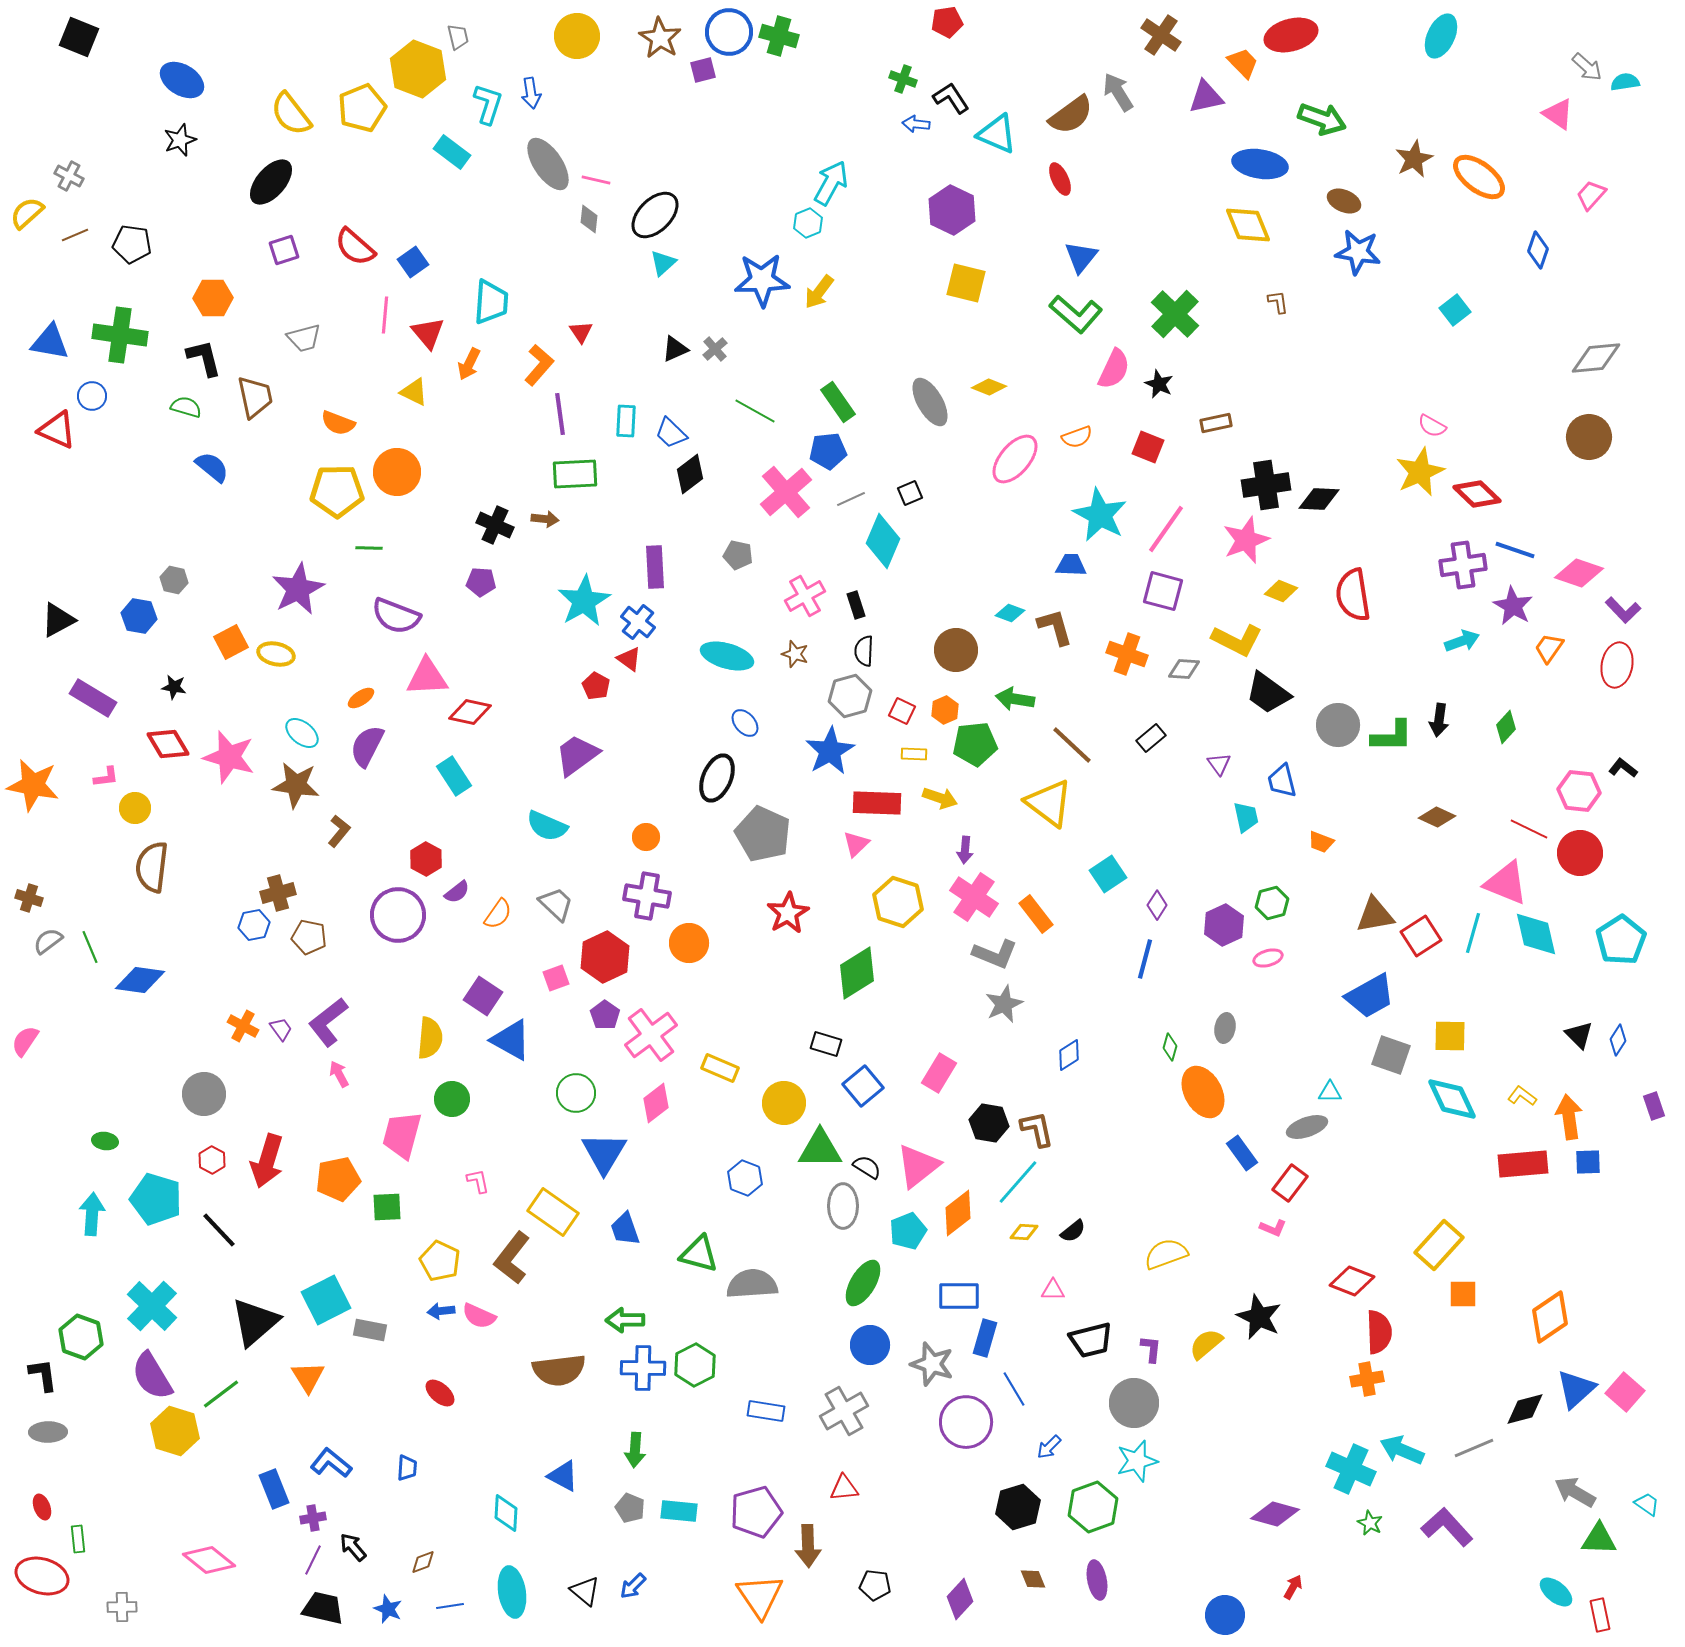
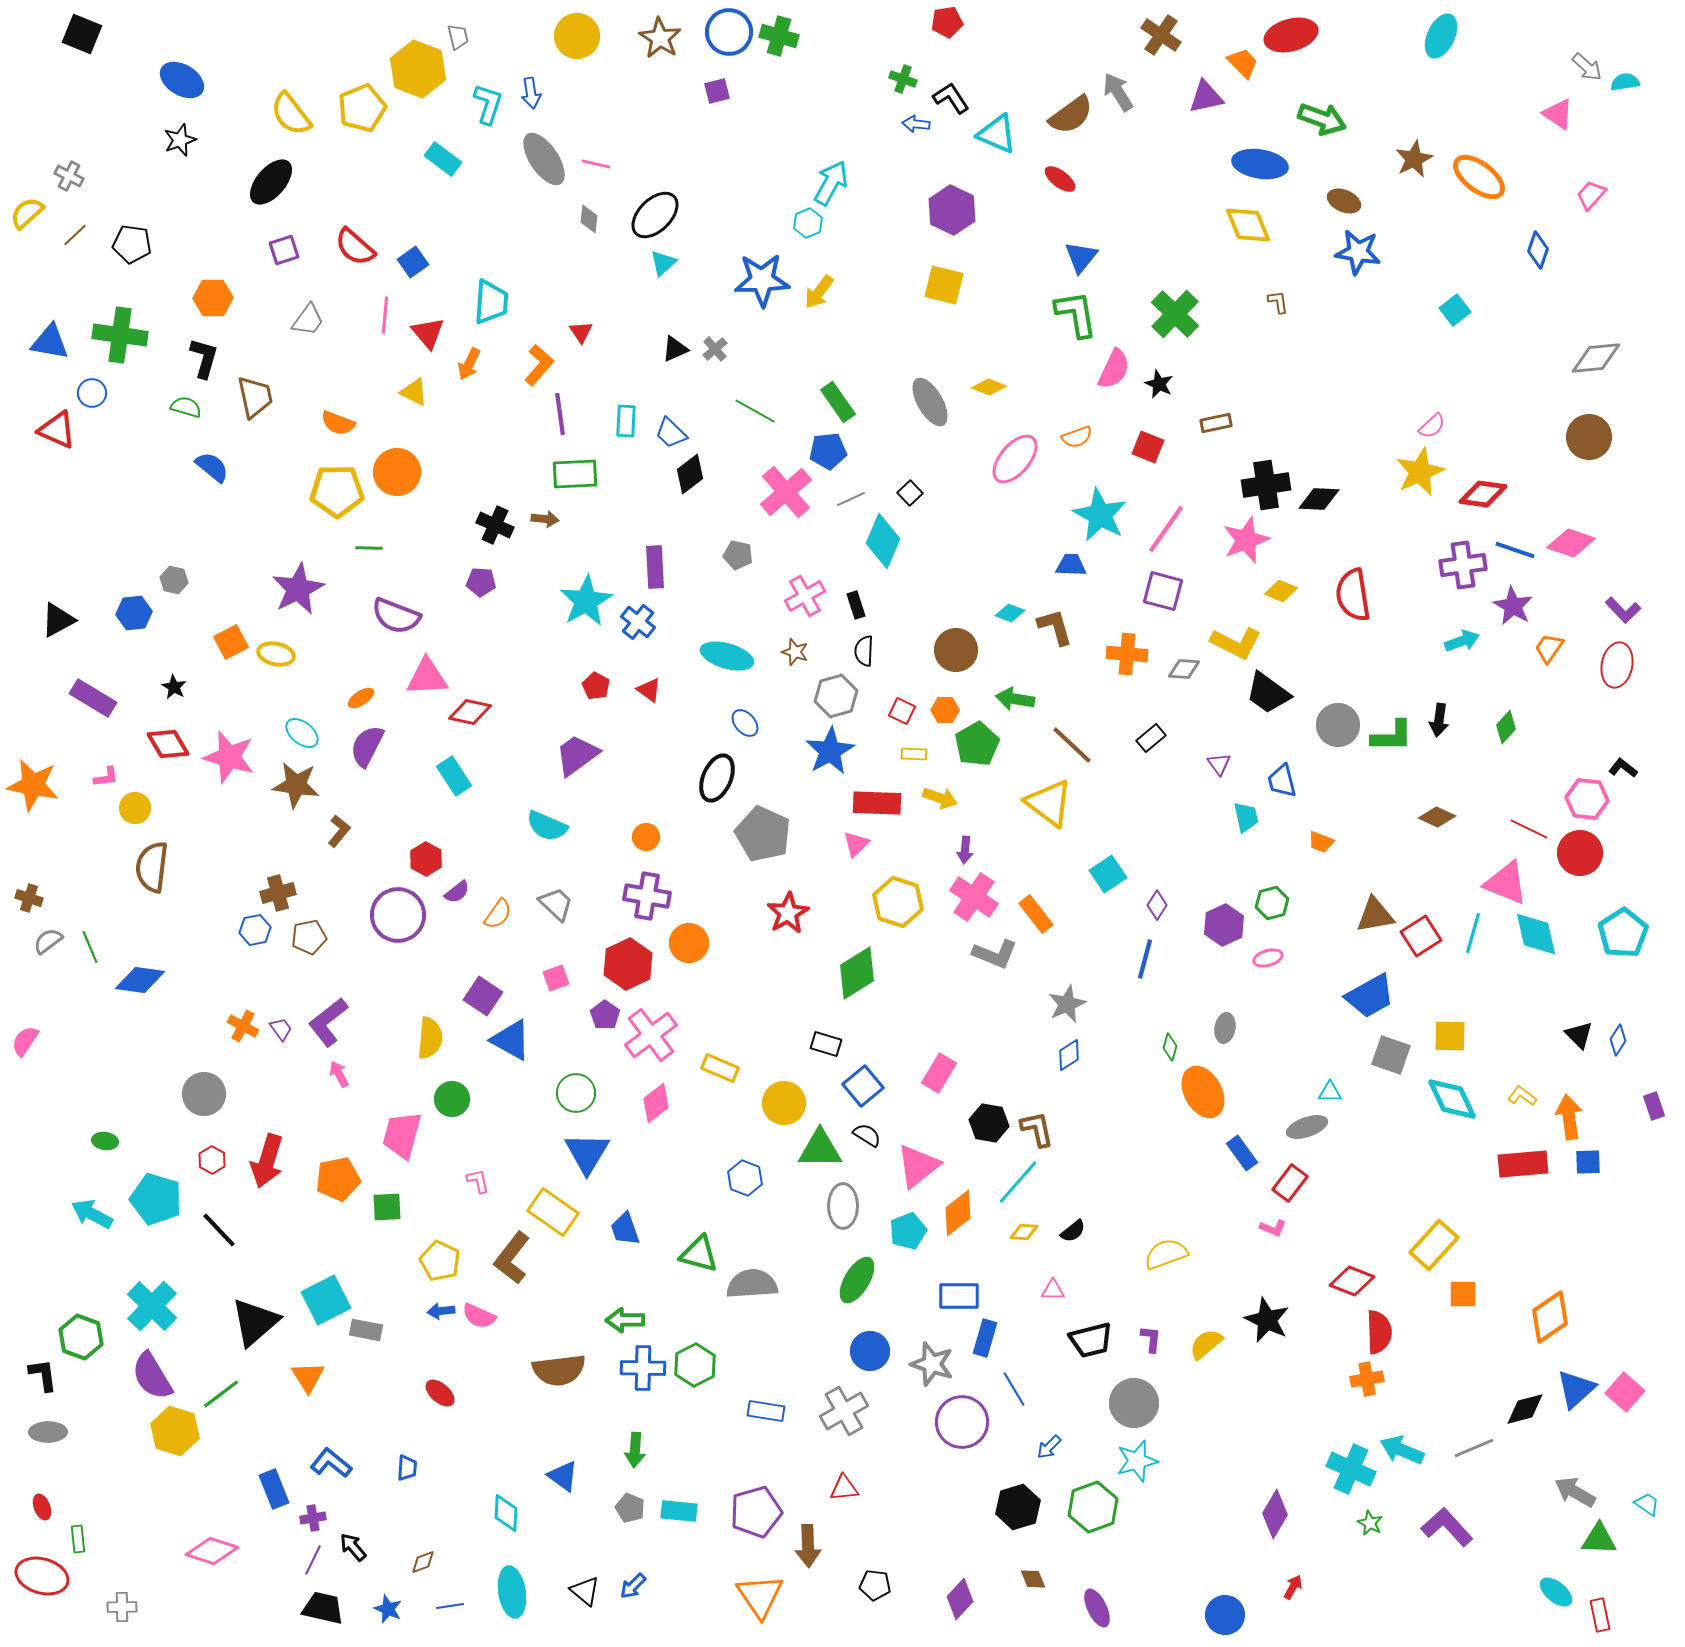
black square at (79, 37): moved 3 px right, 3 px up
purple square at (703, 70): moved 14 px right, 21 px down
cyan rectangle at (452, 152): moved 9 px left, 7 px down
gray ellipse at (548, 164): moved 4 px left, 5 px up
red ellipse at (1060, 179): rotated 28 degrees counterclockwise
pink line at (596, 180): moved 16 px up
brown line at (75, 235): rotated 20 degrees counterclockwise
yellow square at (966, 283): moved 22 px left, 2 px down
green L-shape at (1076, 314): rotated 140 degrees counterclockwise
gray trapezoid at (304, 338): moved 4 px right, 18 px up; rotated 39 degrees counterclockwise
black L-shape at (204, 358): rotated 30 degrees clockwise
blue circle at (92, 396): moved 3 px up
pink semicircle at (1432, 426): rotated 72 degrees counterclockwise
black square at (910, 493): rotated 20 degrees counterclockwise
red diamond at (1477, 494): moved 6 px right; rotated 36 degrees counterclockwise
pink diamond at (1579, 573): moved 8 px left, 30 px up
cyan star at (584, 601): moved 2 px right
blue hexagon at (139, 616): moved 5 px left, 3 px up; rotated 16 degrees counterclockwise
yellow L-shape at (1237, 640): moved 1 px left, 3 px down
brown star at (795, 654): moved 2 px up
orange cross at (1127, 654): rotated 15 degrees counterclockwise
red triangle at (629, 659): moved 20 px right, 31 px down
black star at (174, 687): rotated 20 degrees clockwise
gray hexagon at (850, 696): moved 14 px left
orange hexagon at (945, 710): rotated 24 degrees clockwise
green pentagon at (975, 744): moved 2 px right; rotated 24 degrees counterclockwise
pink hexagon at (1579, 791): moved 8 px right, 8 px down
blue hexagon at (254, 925): moved 1 px right, 5 px down
brown pentagon at (309, 937): rotated 24 degrees counterclockwise
cyan pentagon at (1621, 940): moved 2 px right, 7 px up
red hexagon at (605, 957): moved 23 px right, 7 px down
gray star at (1004, 1004): moved 63 px right
blue triangle at (604, 1153): moved 17 px left
black semicircle at (867, 1167): moved 32 px up
cyan arrow at (92, 1214): rotated 66 degrees counterclockwise
yellow rectangle at (1439, 1245): moved 5 px left
green ellipse at (863, 1283): moved 6 px left, 3 px up
black star at (1259, 1317): moved 8 px right, 3 px down
gray rectangle at (370, 1330): moved 4 px left
blue circle at (870, 1345): moved 6 px down
purple L-shape at (1151, 1349): moved 10 px up
purple circle at (966, 1422): moved 4 px left
blue triangle at (563, 1476): rotated 8 degrees clockwise
purple diamond at (1275, 1514): rotated 75 degrees counterclockwise
pink diamond at (209, 1560): moved 3 px right, 9 px up; rotated 21 degrees counterclockwise
purple ellipse at (1097, 1580): moved 28 px down; rotated 15 degrees counterclockwise
